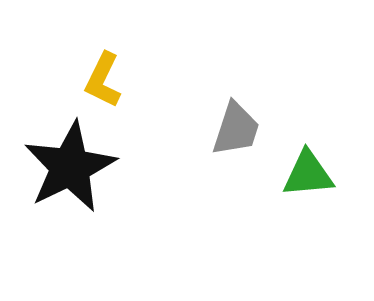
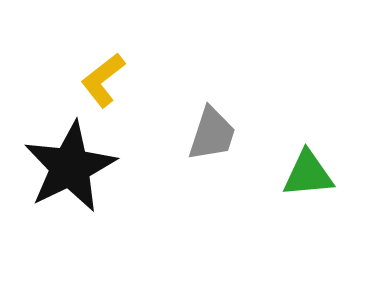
yellow L-shape: rotated 26 degrees clockwise
gray trapezoid: moved 24 px left, 5 px down
